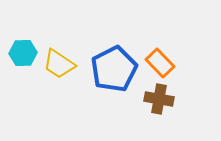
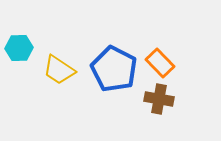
cyan hexagon: moved 4 px left, 5 px up
yellow trapezoid: moved 6 px down
blue pentagon: rotated 18 degrees counterclockwise
